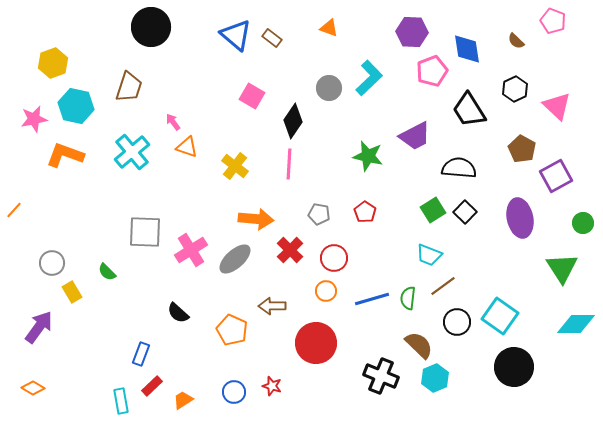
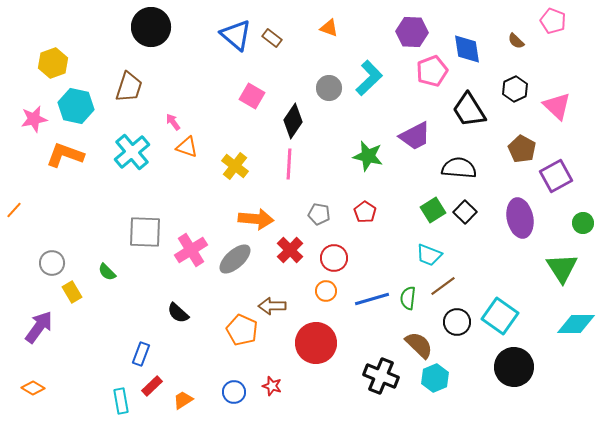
orange pentagon at (232, 330): moved 10 px right
